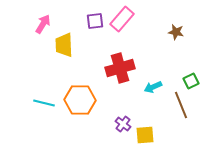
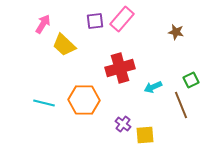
yellow trapezoid: rotated 45 degrees counterclockwise
green square: moved 1 px up
orange hexagon: moved 4 px right
